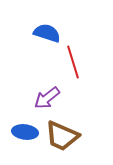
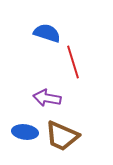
purple arrow: rotated 48 degrees clockwise
